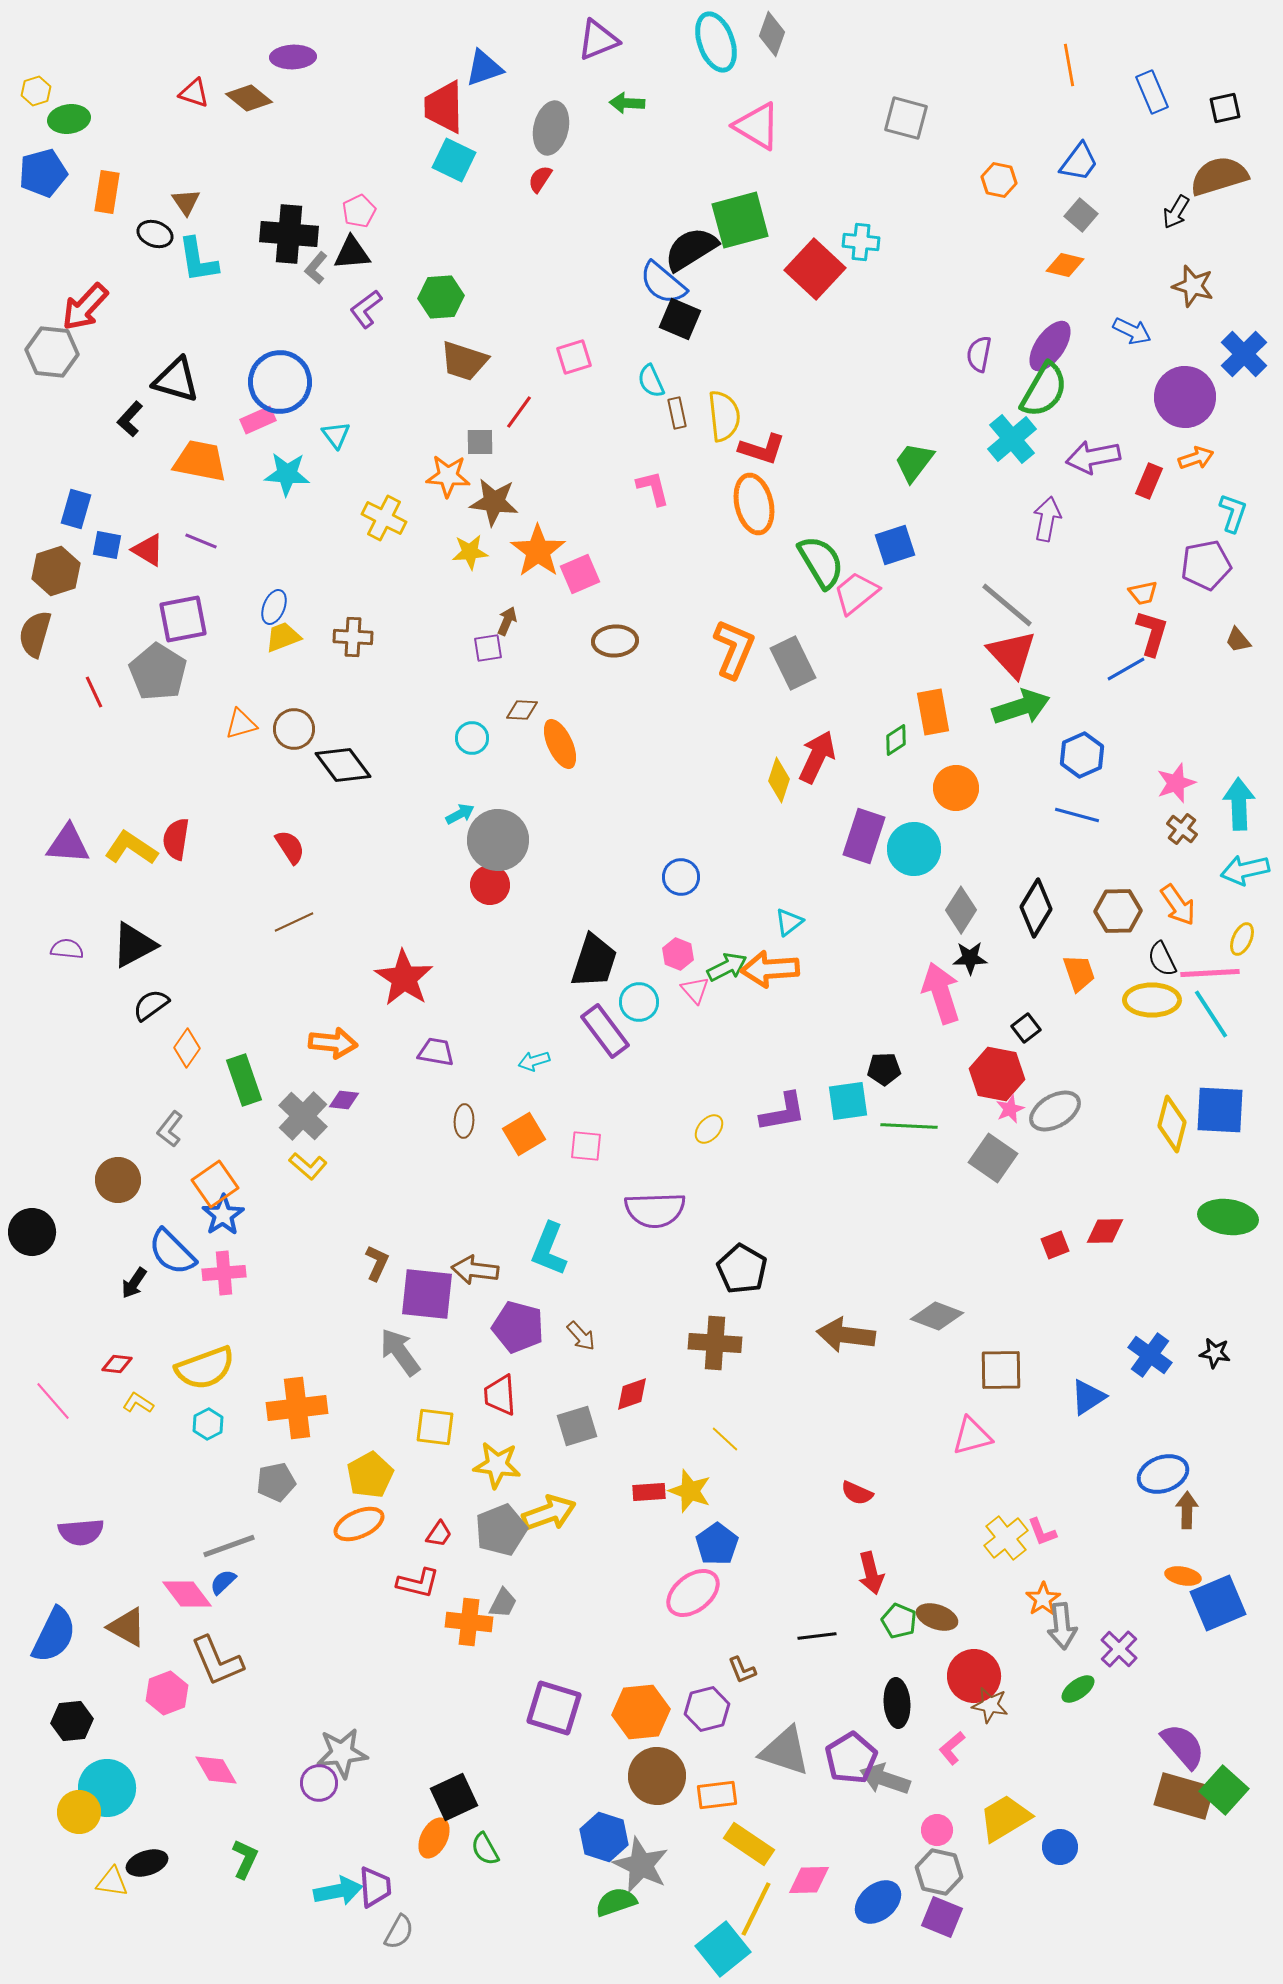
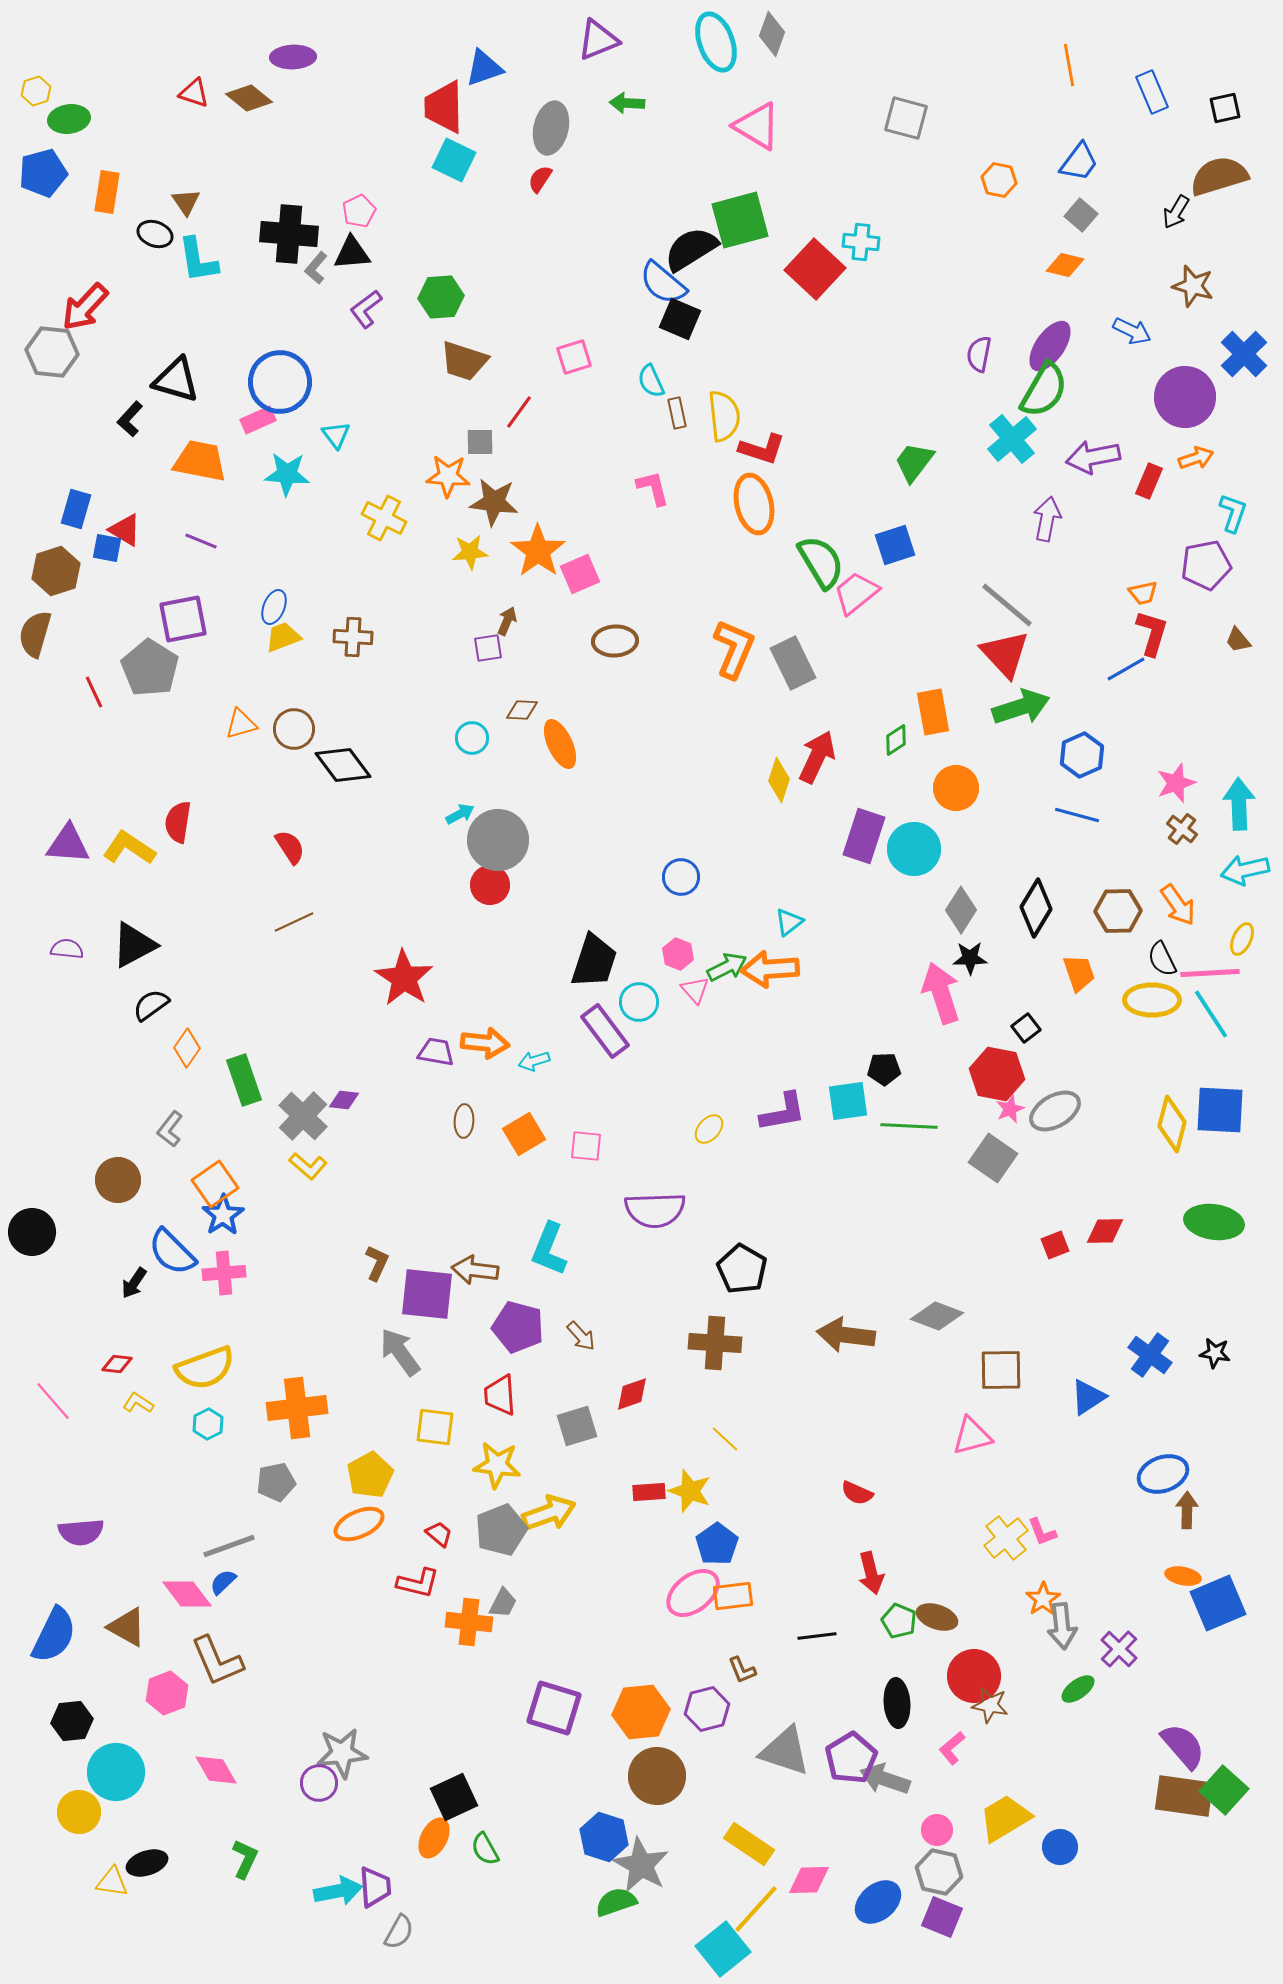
blue square at (107, 545): moved 3 px down
red triangle at (148, 550): moved 23 px left, 20 px up
red triangle at (1012, 654): moved 7 px left
gray pentagon at (158, 672): moved 8 px left, 4 px up
red semicircle at (176, 839): moved 2 px right, 17 px up
yellow L-shape at (131, 848): moved 2 px left
orange arrow at (333, 1043): moved 152 px right
green ellipse at (1228, 1217): moved 14 px left, 5 px down
red trapezoid at (439, 1534): rotated 84 degrees counterclockwise
cyan circle at (107, 1788): moved 9 px right, 16 px up
orange rectangle at (717, 1795): moved 16 px right, 199 px up
brown rectangle at (1184, 1796): rotated 8 degrees counterclockwise
gray star at (641, 1865): rotated 4 degrees clockwise
yellow line at (756, 1909): rotated 16 degrees clockwise
